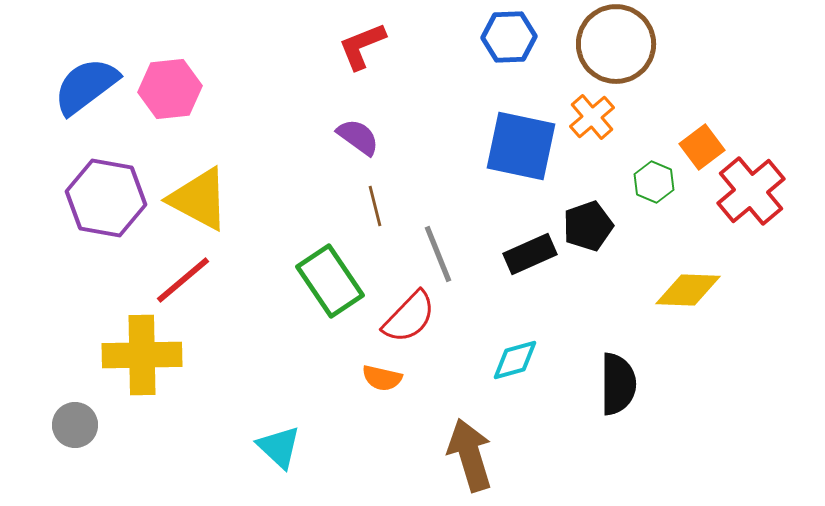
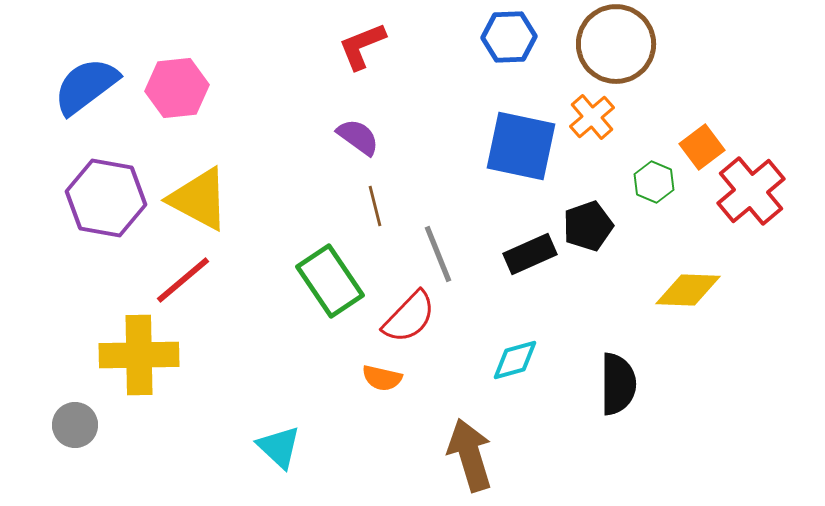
pink hexagon: moved 7 px right, 1 px up
yellow cross: moved 3 px left
